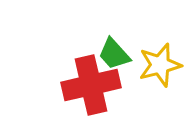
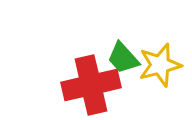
green trapezoid: moved 9 px right, 4 px down
